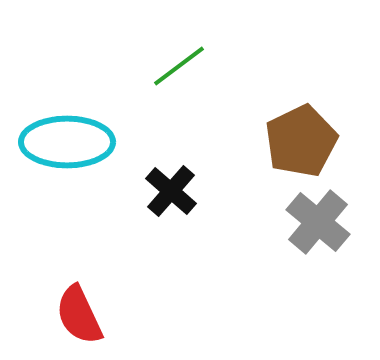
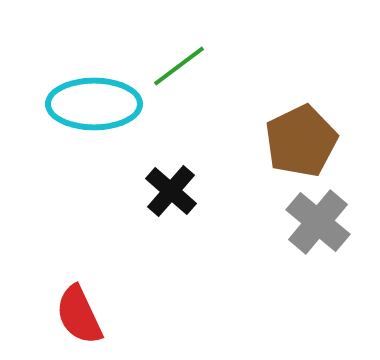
cyan ellipse: moved 27 px right, 38 px up
